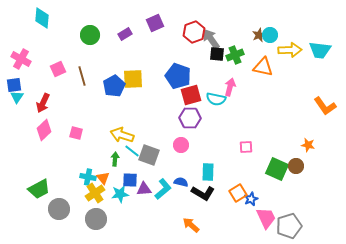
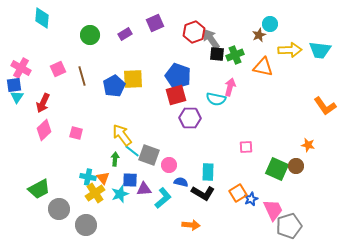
cyan circle at (270, 35): moved 11 px up
pink cross at (21, 59): moved 9 px down
red square at (191, 95): moved 15 px left
yellow arrow at (122, 135): rotated 35 degrees clockwise
pink circle at (181, 145): moved 12 px left, 20 px down
cyan L-shape at (163, 189): moved 9 px down
cyan star at (120, 194): rotated 12 degrees counterclockwise
pink trapezoid at (266, 218): moved 7 px right, 8 px up
gray circle at (96, 219): moved 10 px left, 6 px down
orange arrow at (191, 225): rotated 144 degrees clockwise
